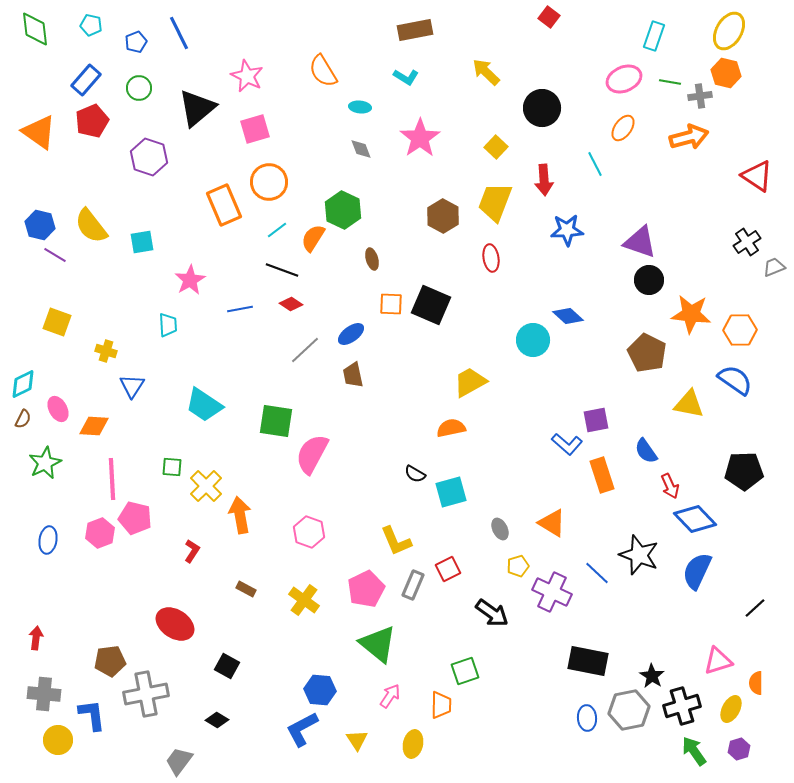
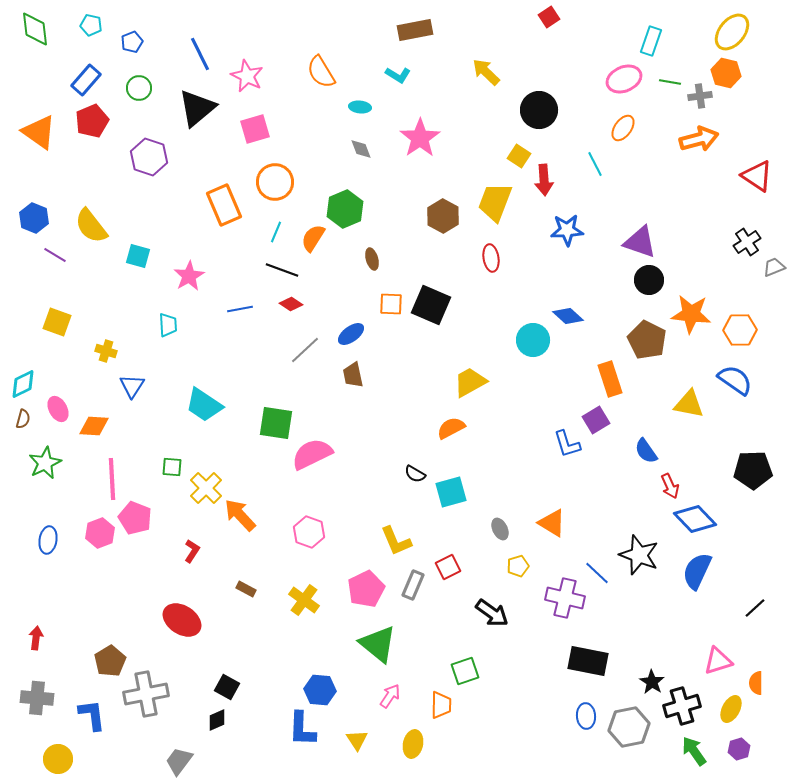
red square at (549, 17): rotated 20 degrees clockwise
yellow ellipse at (729, 31): moved 3 px right, 1 px down; rotated 9 degrees clockwise
blue line at (179, 33): moved 21 px right, 21 px down
cyan rectangle at (654, 36): moved 3 px left, 5 px down
blue pentagon at (136, 42): moved 4 px left
orange semicircle at (323, 71): moved 2 px left, 1 px down
cyan L-shape at (406, 77): moved 8 px left, 2 px up
black circle at (542, 108): moved 3 px left, 2 px down
orange arrow at (689, 137): moved 10 px right, 2 px down
yellow square at (496, 147): moved 23 px right, 9 px down; rotated 10 degrees counterclockwise
orange circle at (269, 182): moved 6 px right
green hexagon at (343, 210): moved 2 px right, 1 px up; rotated 12 degrees clockwise
blue hexagon at (40, 225): moved 6 px left, 7 px up; rotated 8 degrees clockwise
cyan line at (277, 230): moved 1 px left, 2 px down; rotated 30 degrees counterclockwise
cyan square at (142, 242): moved 4 px left, 14 px down; rotated 25 degrees clockwise
pink star at (190, 280): moved 1 px left, 4 px up
brown pentagon at (647, 353): moved 13 px up
brown semicircle at (23, 419): rotated 12 degrees counterclockwise
purple square at (596, 420): rotated 20 degrees counterclockwise
green square at (276, 421): moved 2 px down
orange semicircle at (451, 428): rotated 16 degrees counterclockwise
blue L-shape at (567, 444): rotated 32 degrees clockwise
pink semicircle at (312, 454): rotated 36 degrees clockwise
black pentagon at (744, 471): moved 9 px right, 1 px up
orange rectangle at (602, 475): moved 8 px right, 96 px up
yellow cross at (206, 486): moved 2 px down
orange arrow at (240, 515): rotated 33 degrees counterclockwise
pink pentagon at (135, 518): rotated 8 degrees clockwise
red square at (448, 569): moved 2 px up
purple cross at (552, 592): moved 13 px right, 6 px down; rotated 12 degrees counterclockwise
red ellipse at (175, 624): moved 7 px right, 4 px up
brown pentagon at (110, 661): rotated 24 degrees counterclockwise
black square at (227, 666): moved 21 px down
black star at (652, 676): moved 6 px down
gray cross at (44, 694): moved 7 px left, 4 px down
gray hexagon at (629, 710): moved 17 px down
blue ellipse at (587, 718): moved 1 px left, 2 px up
black diamond at (217, 720): rotated 55 degrees counterclockwise
blue L-shape at (302, 729): rotated 60 degrees counterclockwise
yellow circle at (58, 740): moved 19 px down
